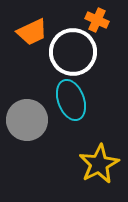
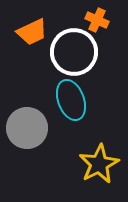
white circle: moved 1 px right
gray circle: moved 8 px down
